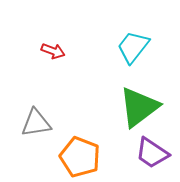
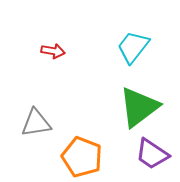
red arrow: rotated 10 degrees counterclockwise
purple trapezoid: moved 1 px down
orange pentagon: moved 2 px right
